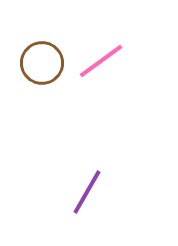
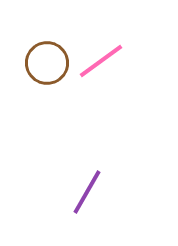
brown circle: moved 5 px right
